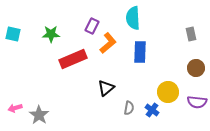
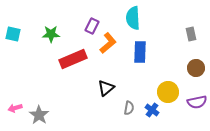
purple semicircle: rotated 18 degrees counterclockwise
